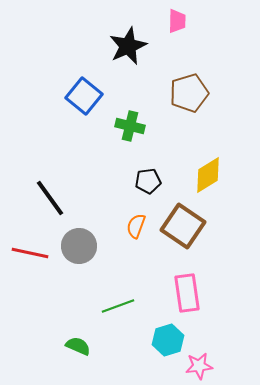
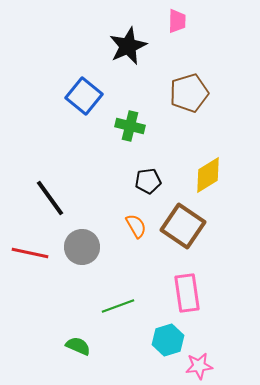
orange semicircle: rotated 130 degrees clockwise
gray circle: moved 3 px right, 1 px down
